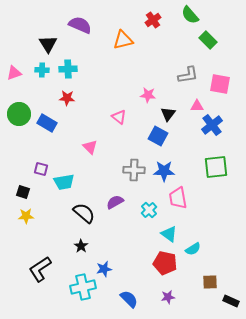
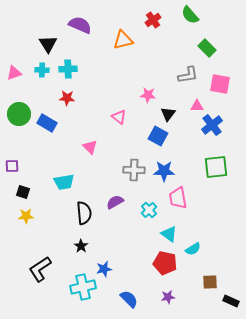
green rectangle at (208, 40): moved 1 px left, 8 px down
purple square at (41, 169): moved 29 px left, 3 px up; rotated 16 degrees counterclockwise
black semicircle at (84, 213): rotated 45 degrees clockwise
